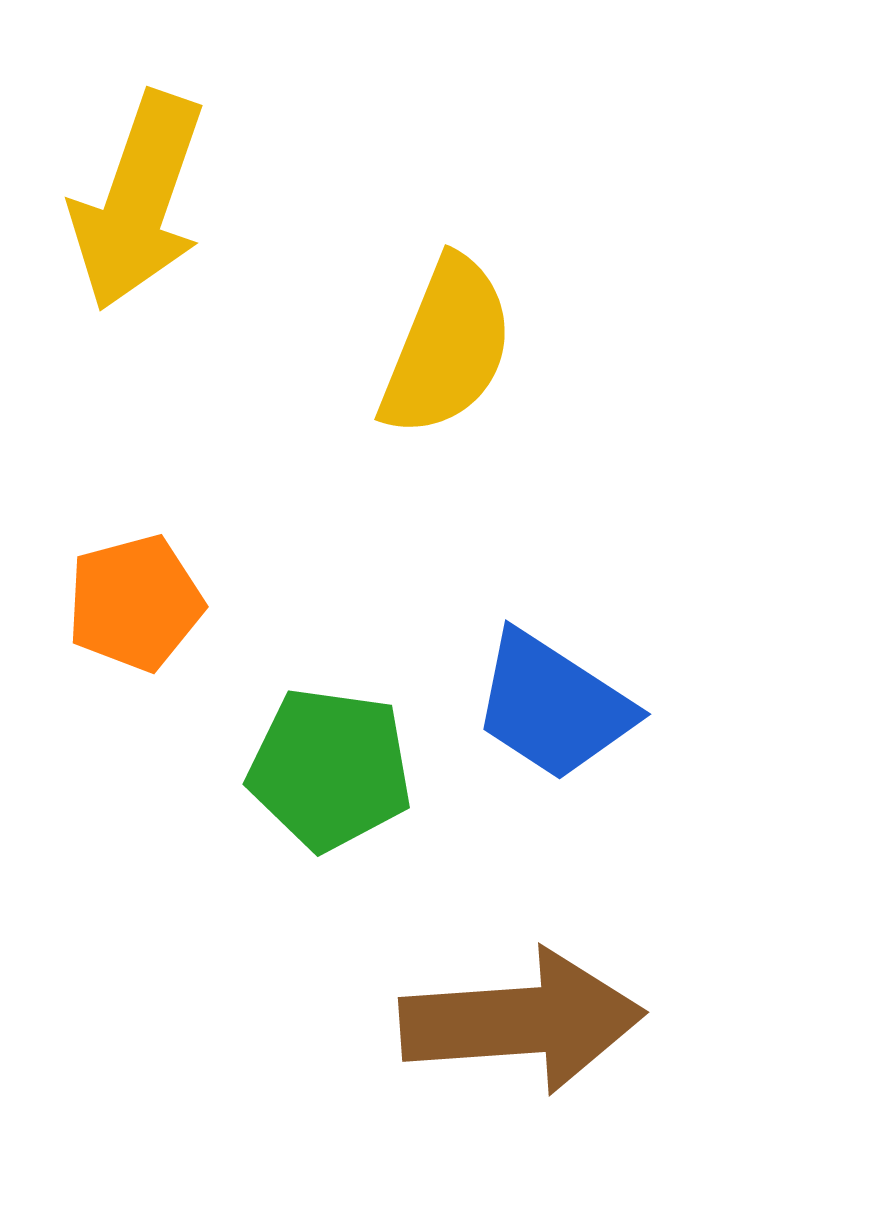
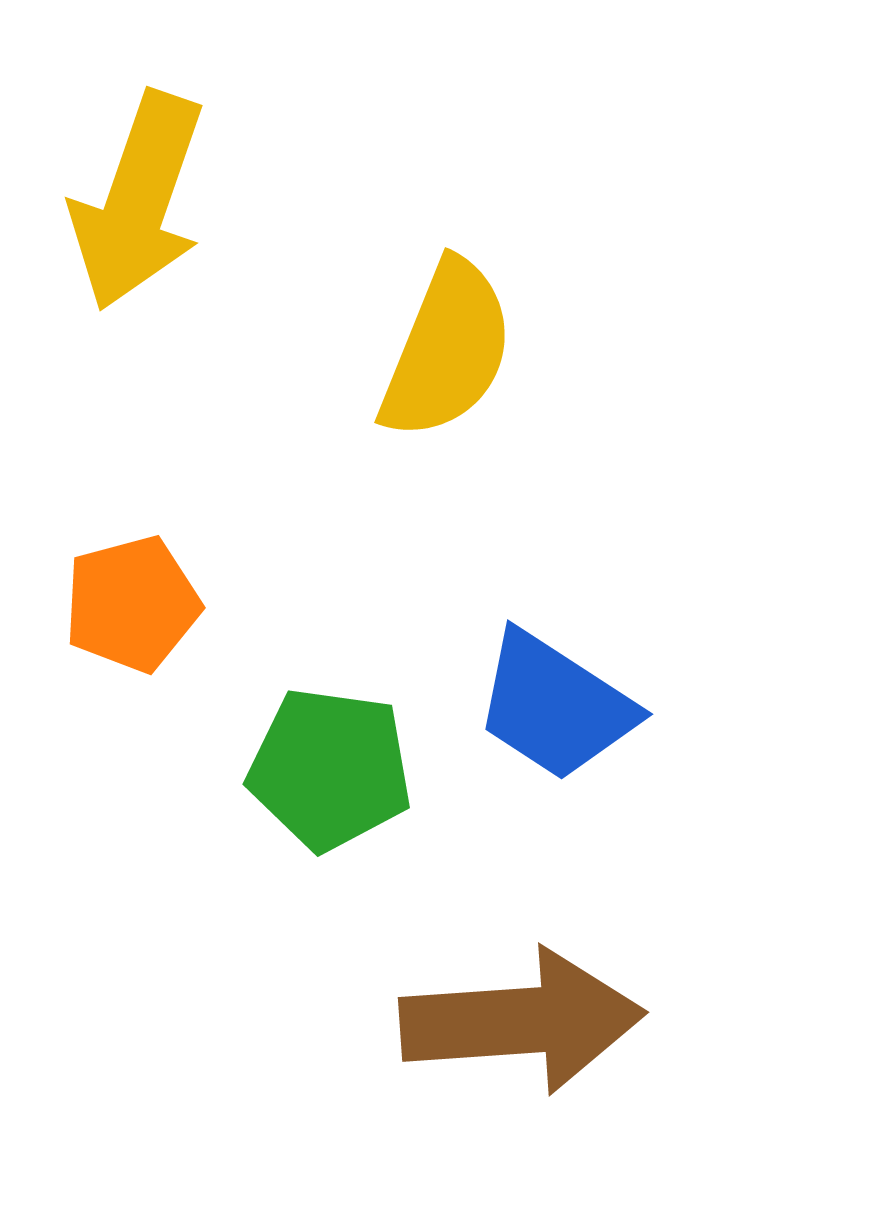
yellow semicircle: moved 3 px down
orange pentagon: moved 3 px left, 1 px down
blue trapezoid: moved 2 px right
